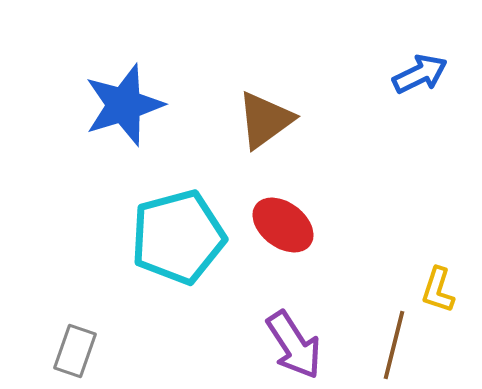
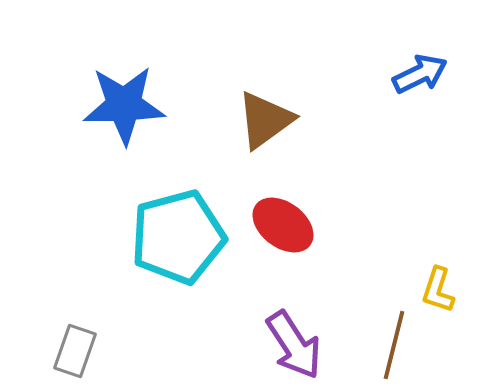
blue star: rotated 16 degrees clockwise
